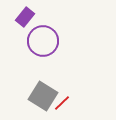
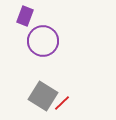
purple rectangle: moved 1 px up; rotated 18 degrees counterclockwise
